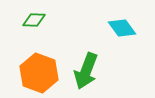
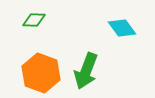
orange hexagon: moved 2 px right
